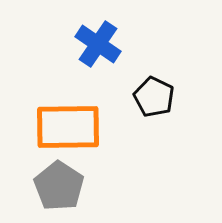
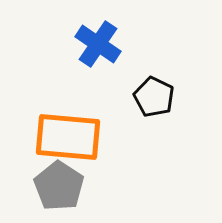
orange rectangle: moved 10 px down; rotated 6 degrees clockwise
